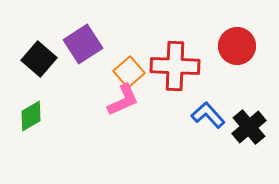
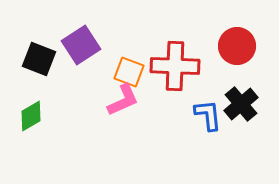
purple square: moved 2 px left, 1 px down
black square: rotated 20 degrees counterclockwise
orange square: rotated 28 degrees counterclockwise
blue L-shape: rotated 36 degrees clockwise
black cross: moved 8 px left, 23 px up
